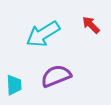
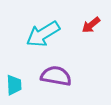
red arrow: rotated 84 degrees counterclockwise
purple semicircle: rotated 32 degrees clockwise
